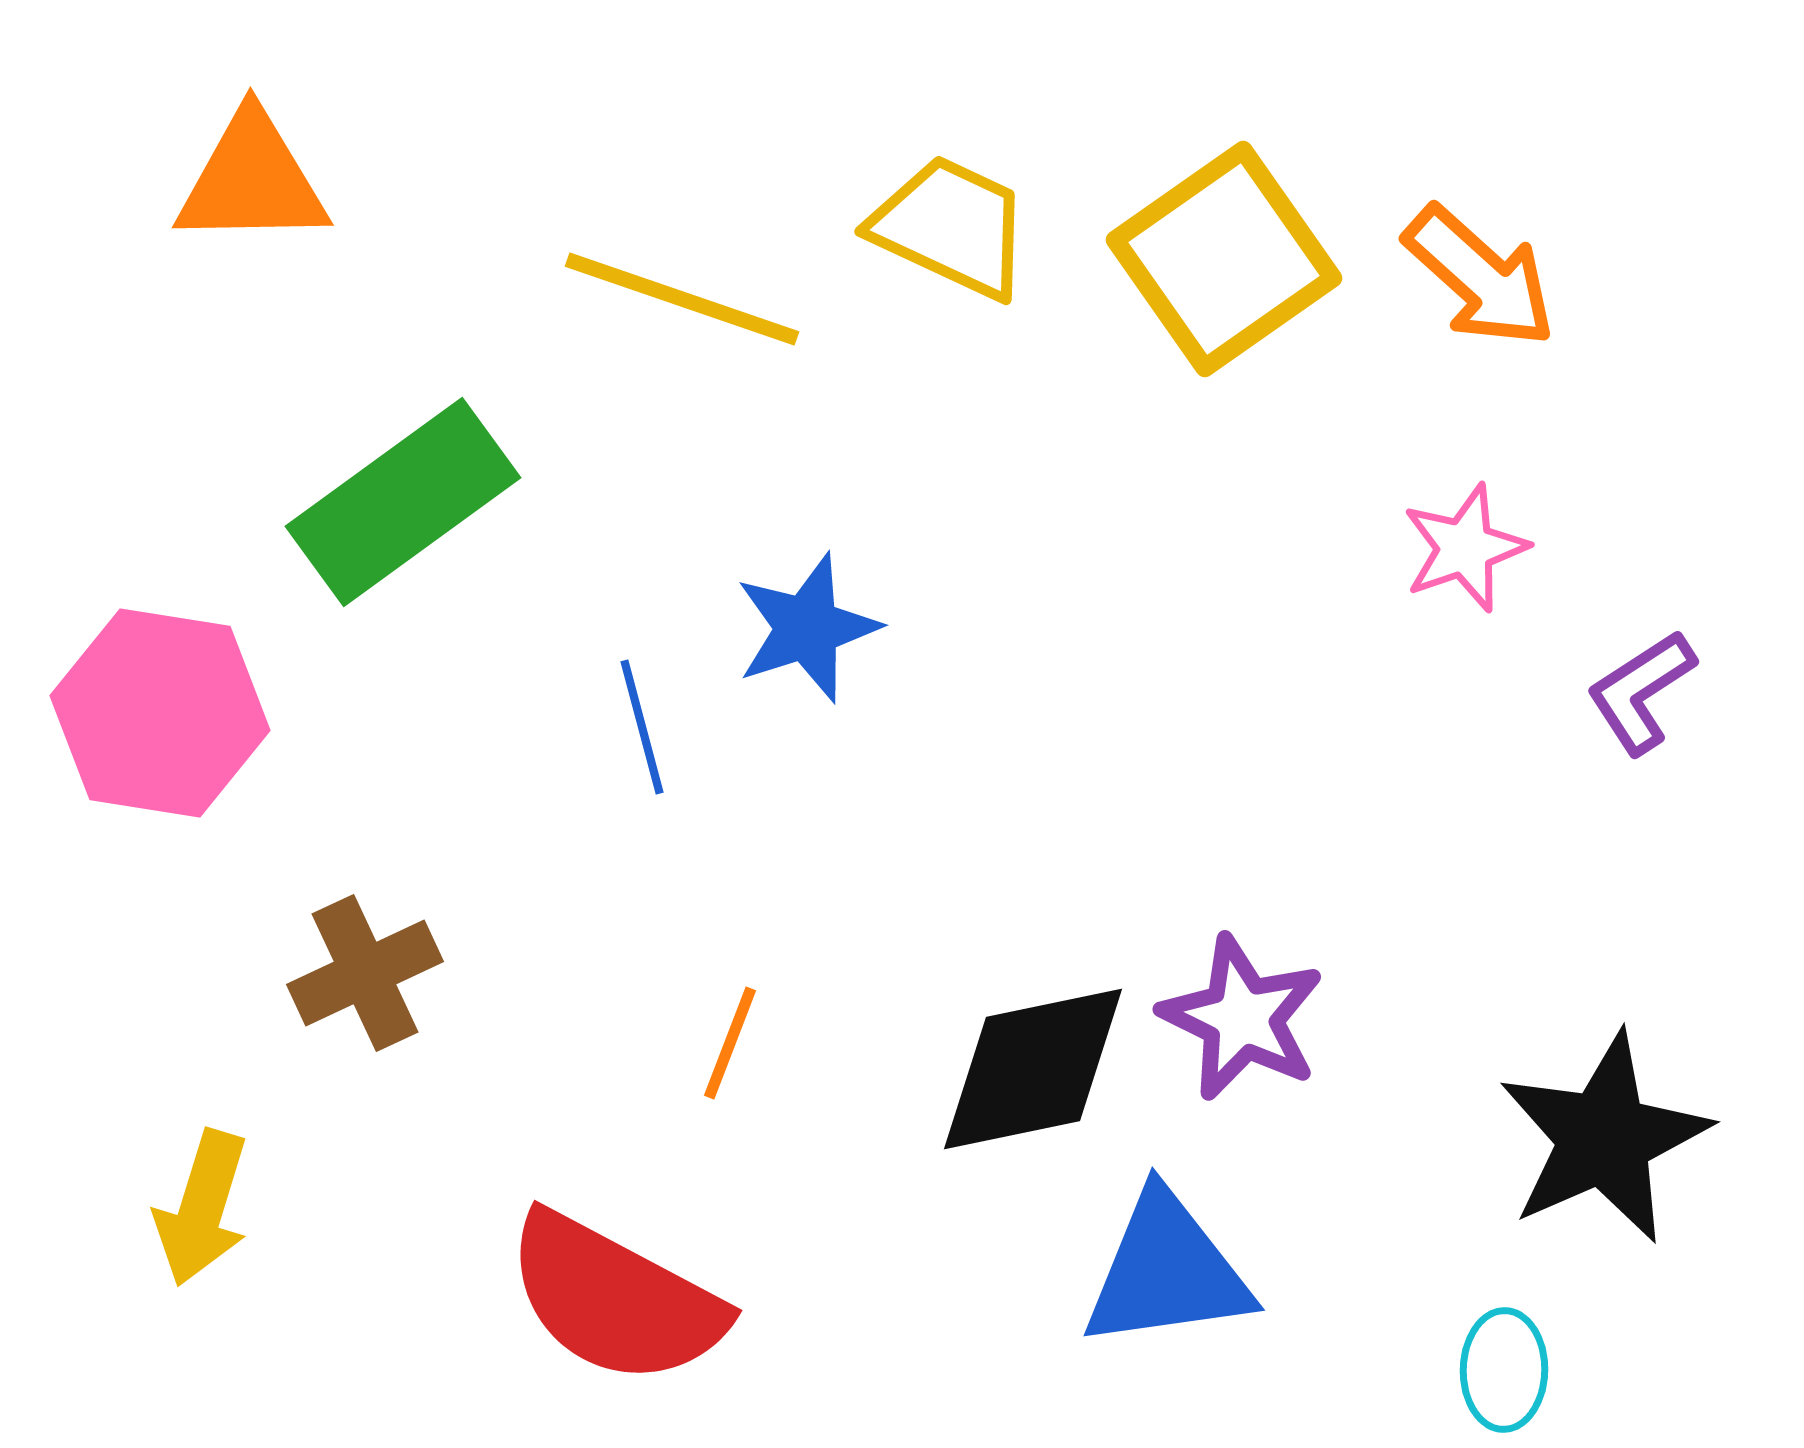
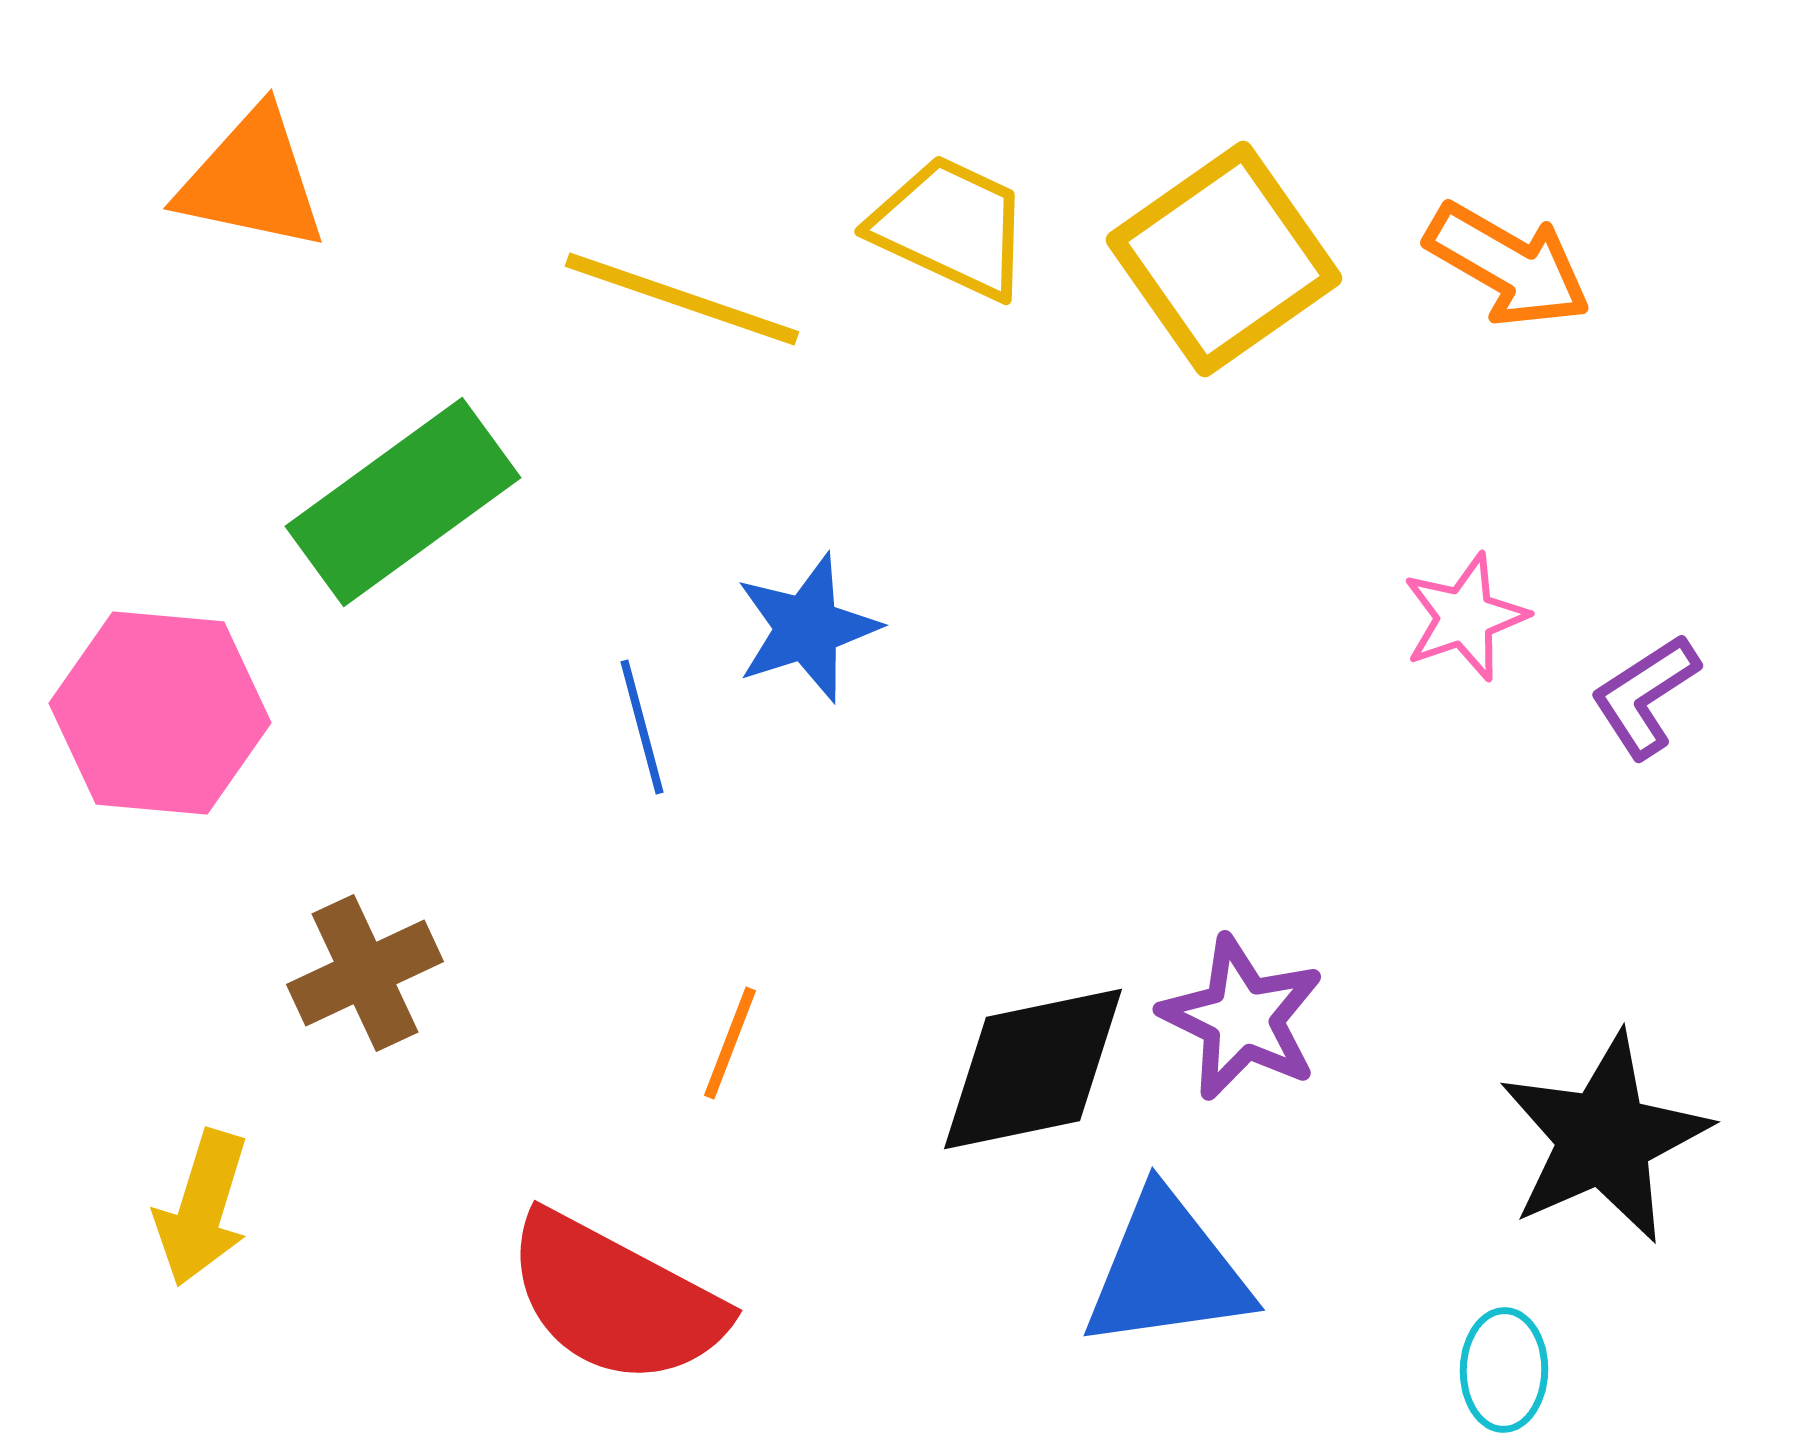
orange triangle: rotated 13 degrees clockwise
orange arrow: moved 28 px right, 12 px up; rotated 12 degrees counterclockwise
pink star: moved 69 px down
purple L-shape: moved 4 px right, 4 px down
pink hexagon: rotated 4 degrees counterclockwise
